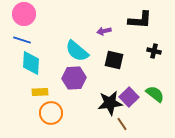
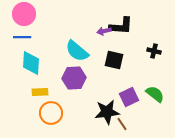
black L-shape: moved 19 px left, 6 px down
blue line: moved 3 px up; rotated 18 degrees counterclockwise
purple square: rotated 18 degrees clockwise
black star: moved 3 px left, 9 px down
